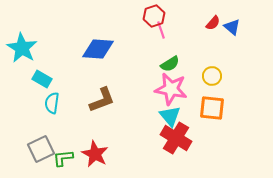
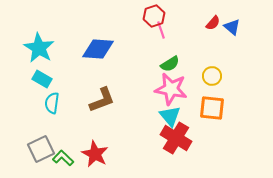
cyan star: moved 17 px right
green L-shape: rotated 50 degrees clockwise
